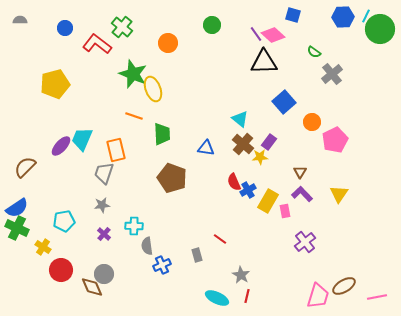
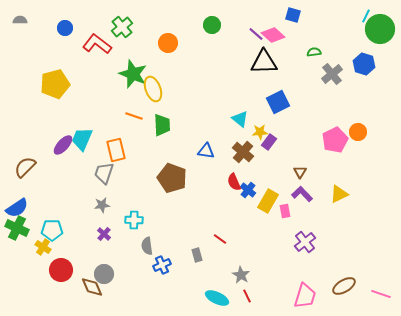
blue hexagon at (343, 17): moved 21 px right, 47 px down; rotated 20 degrees clockwise
green cross at (122, 27): rotated 10 degrees clockwise
purple line at (256, 34): rotated 14 degrees counterclockwise
green semicircle at (314, 52): rotated 136 degrees clockwise
blue square at (284, 102): moved 6 px left; rotated 15 degrees clockwise
orange circle at (312, 122): moved 46 px right, 10 px down
green trapezoid at (162, 134): moved 9 px up
brown cross at (243, 144): moved 8 px down
purple ellipse at (61, 146): moved 2 px right, 1 px up
blue triangle at (206, 148): moved 3 px down
yellow star at (260, 157): moved 25 px up
blue cross at (248, 190): rotated 21 degrees counterclockwise
yellow triangle at (339, 194): rotated 30 degrees clockwise
cyan pentagon at (64, 221): moved 12 px left, 9 px down; rotated 10 degrees clockwise
cyan cross at (134, 226): moved 6 px up
red line at (247, 296): rotated 40 degrees counterclockwise
pink trapezoid at (318, 296): moved 13 px left
pink line at (377, 297): moved 4 px right, 3 px up; rotated 30 degrees clockwise
